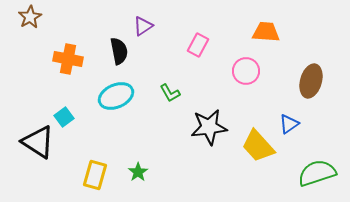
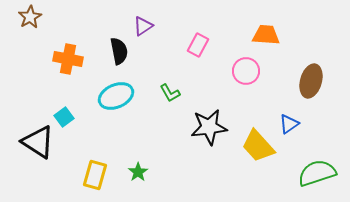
orange trapezoid: moved 3 px down
